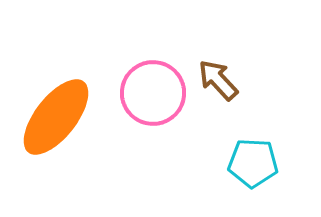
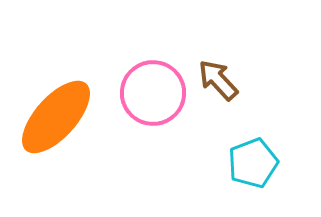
orange ellipse: rotated 4 degrees clockwise
cyan pentagon: rotated 24 degrees counterclockwise
